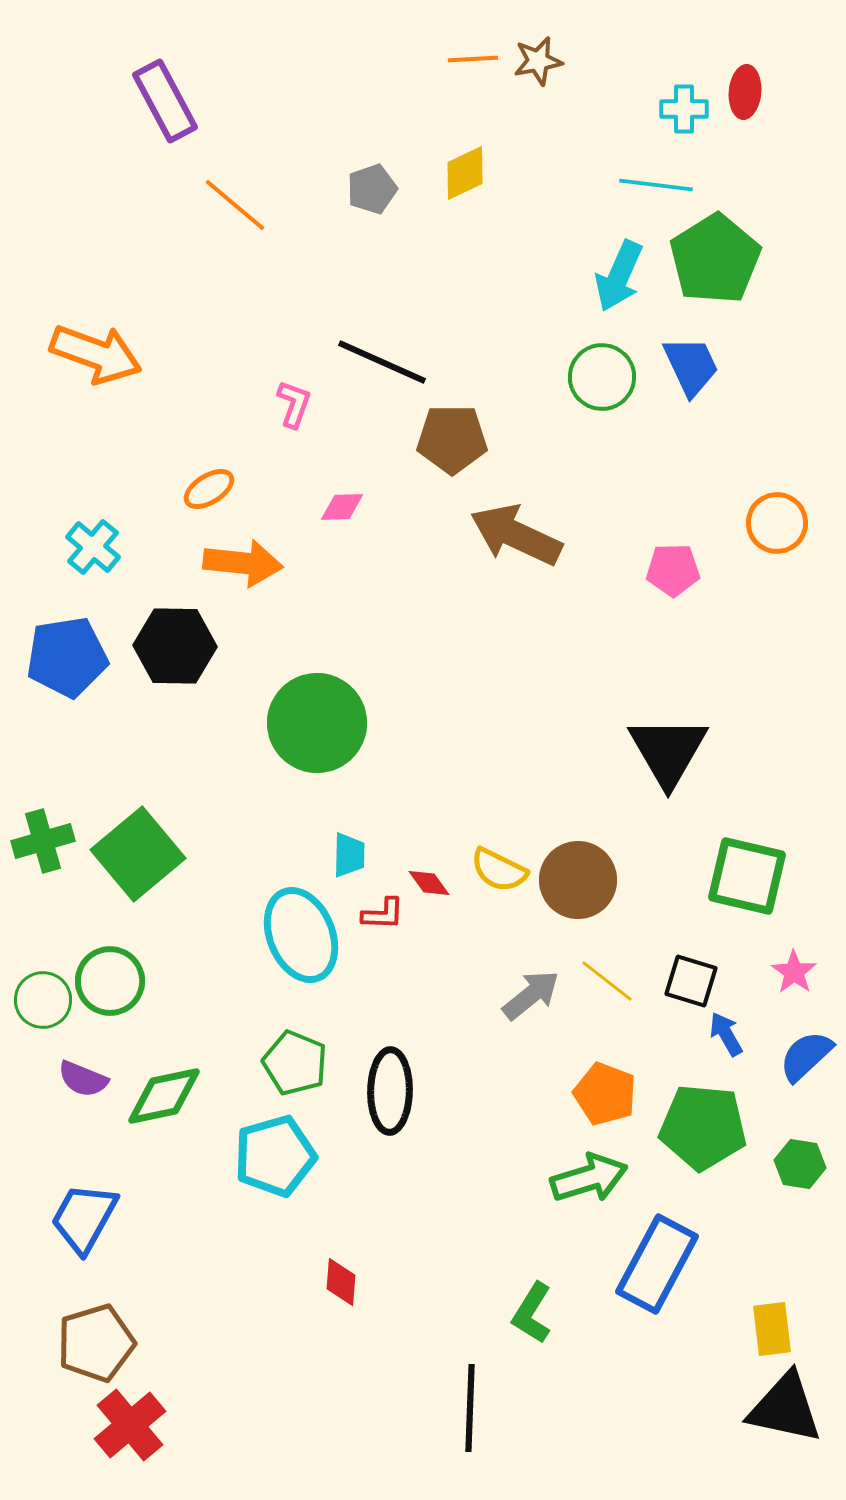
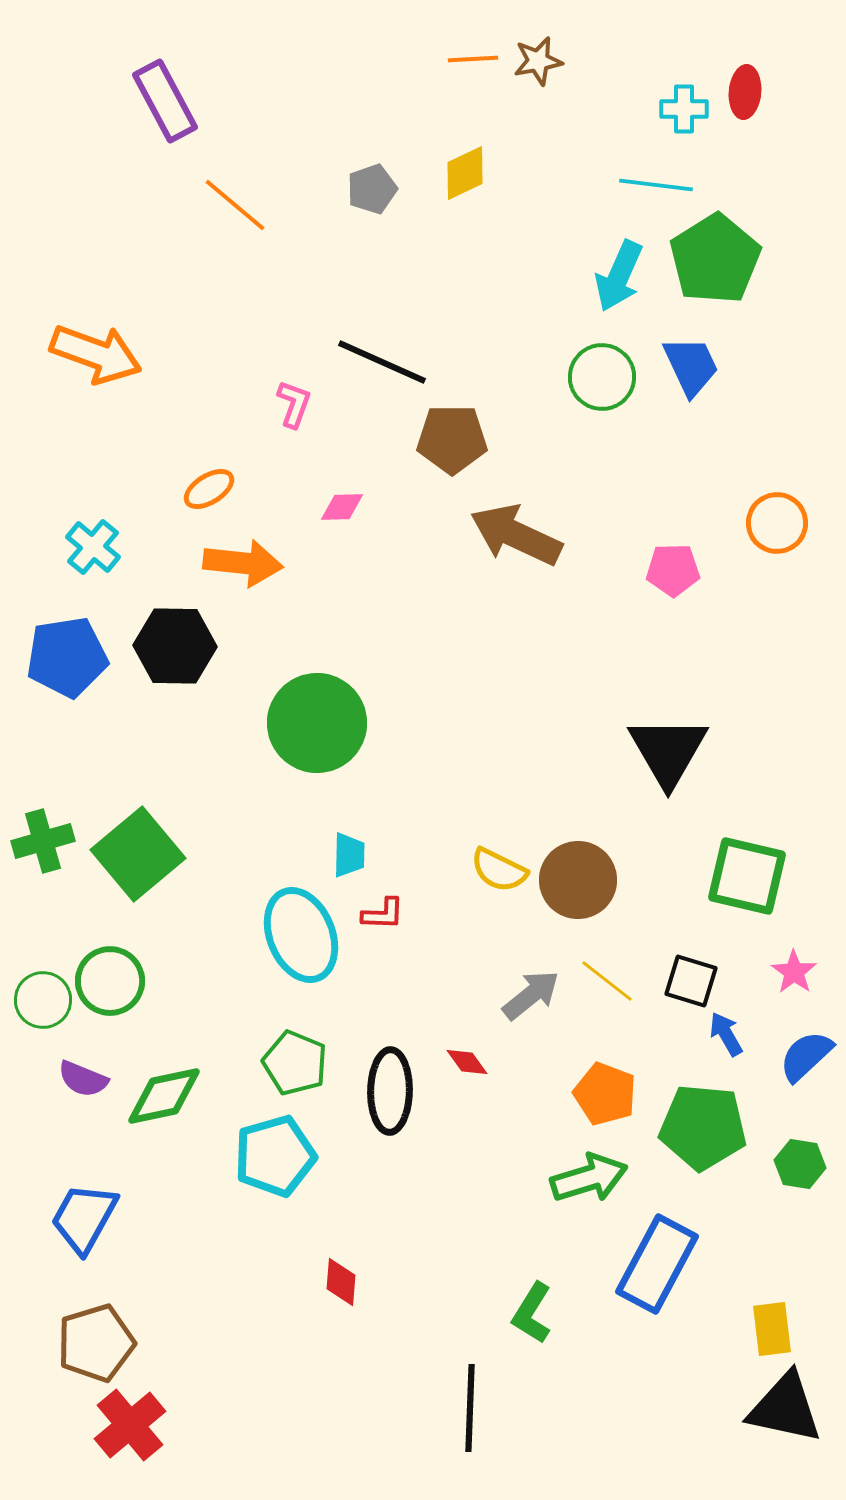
red diamond at (429, 883): moved 38 px right, 179 px down
